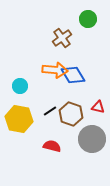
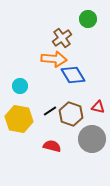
orange arrow: moved 1 px left, 11 px up
